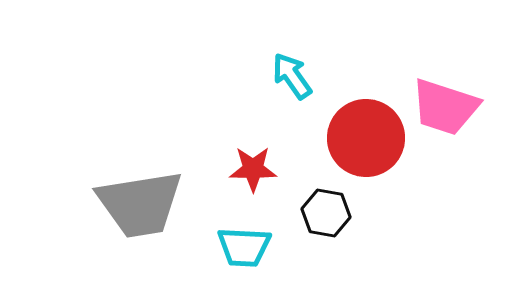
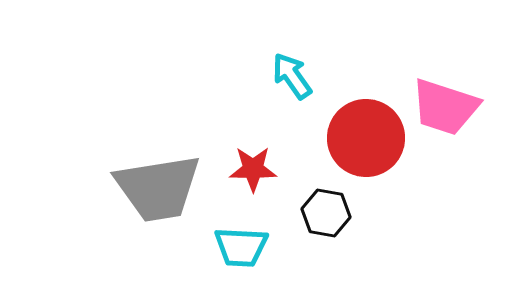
gray trapezoid: moved 18 px right, 16 px up
cyan trapezoid: moved 3 px left
